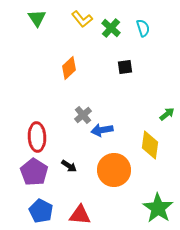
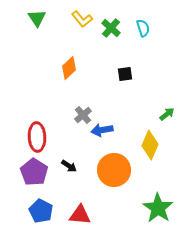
black square: moved 7 px down
yellow diamond: rotated 16 degrees clockwise
